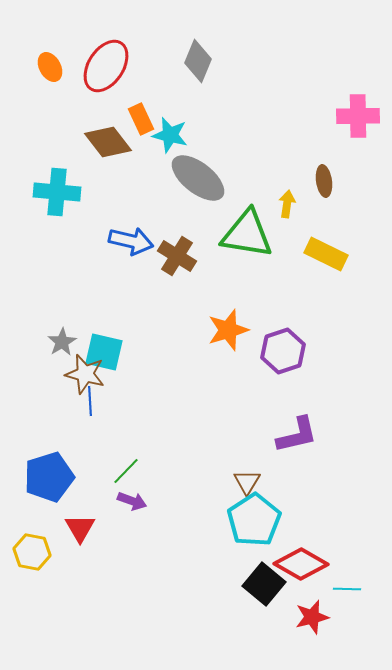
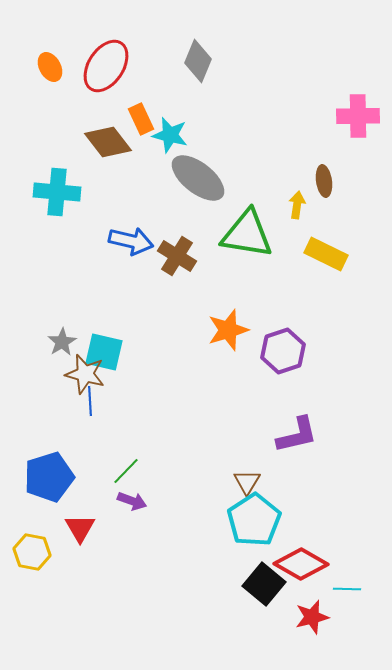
yellow arrow: moved 10 px right, 1 px down
